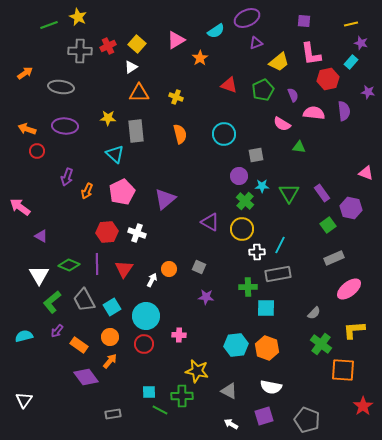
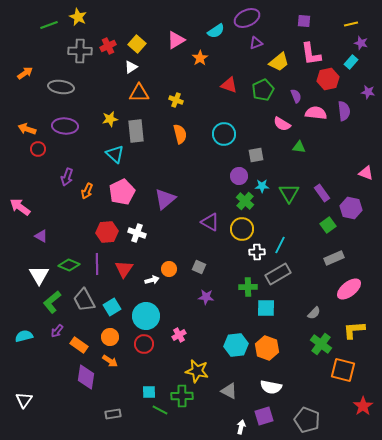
purple semicircle at (293, 95): moved 3 px right, 1 px down
yellow cross at (176, 97): moved 3 px down
pink semicircle at (314, 113): moved 2 px right
yellow star at (108, 118): moved 2 px right, 1 px down; rotated 14 degrees counterclockwise
red circle at (37, 151): moved 1 px right, 2 px up
gray rectangle at (278, 274): rotated 20 degrees counterclockwise
white arrow at (152, 280): rotated 48 degrees clockwise
pink cross at (179, 335): rotated 32 degrees counterclockwise
orange arrow at (110, 361): rotated 84 degrees clockwise
orange square at (343, 370): rotated 10 degrees clockwise
purple diamond at (86, 377): rotated 45 degrees clockwise
white arrow at (231, 424): moved 10 px right, 3 px down; rotated 72 degrees clockwise
